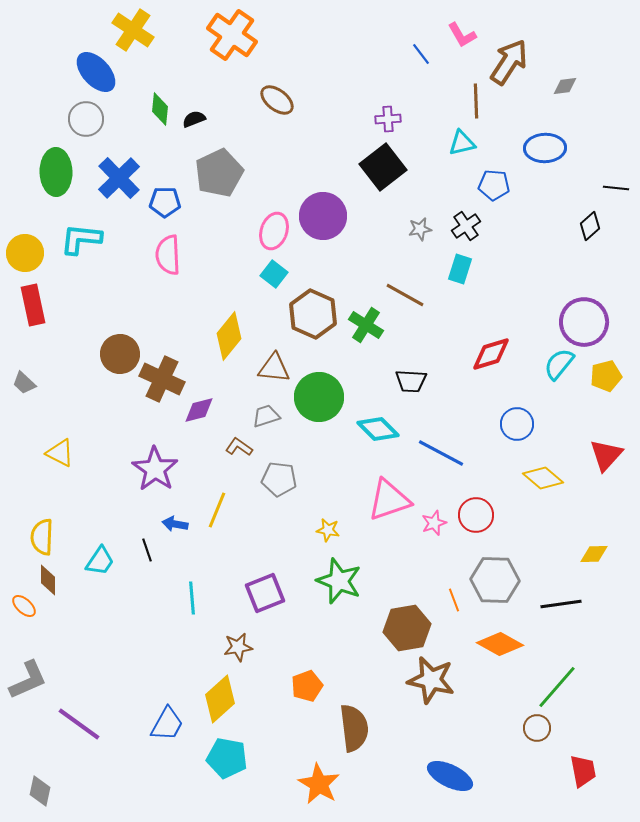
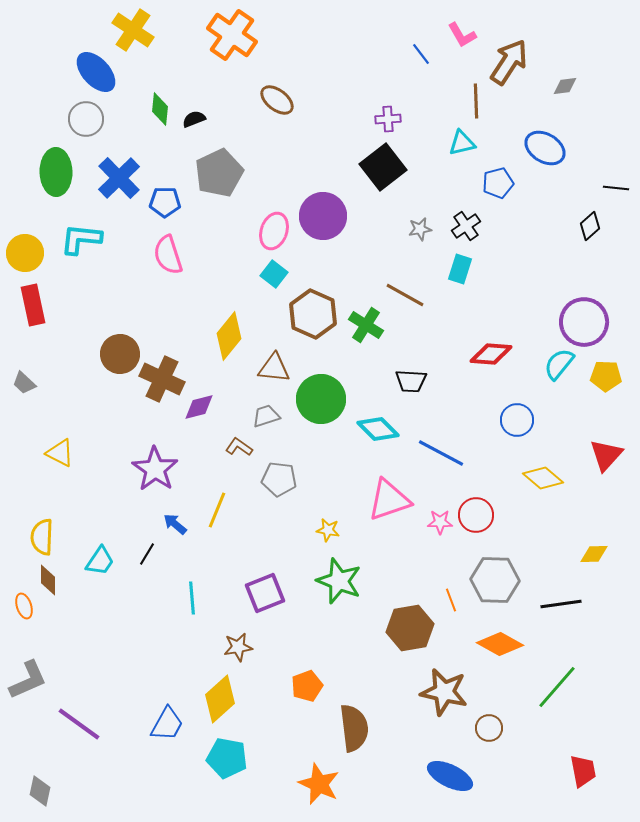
blue ellipse at (545, 148): rotated 33 degrees clockwise
blue pentagon at (494, 185): moved 4 px right, 2 px up; rotated 20 degrees counterclockwise
pink semicircle at (168, 255): rotated 15 degrees counterclockwise
red diamond at (491, 354): rotated 21 degrees clockwise
yellow pentagon at (606, 376): rotated 16 degrees clockwise
green circle at (319, 397): moved 2 px right, 2 px down
purple diamond at (199, 410): moved 3 px up
blue circle at (517, 424): moved 4 px up
pink star at (434, 523): moved 6 px right, 1 px up; rotated 20 degrees clockwise
blue arrow at (175, 524): rotated 30 degrees clockwise
black line at (147, 550): moved 4 px down; rotated 50 degrees clockwise
orange line at (454, 600): moved 3 px left
orange ellipse at (24, 606): rotated 30 degrees clockwise
brown hexagon at (407, 628): moved 3 px right
brown star at (431, 680): moved 13 px right, 12 px down
brown circle at (537, 728): moved 48 px left
orange star at (319, 784): rotated 6 degrees counterclockwise
